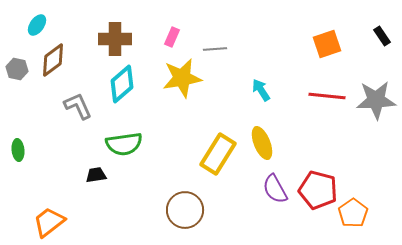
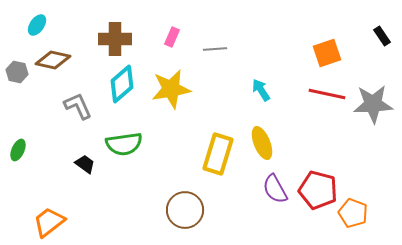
orange square: moved 9 px down
brown diamond: rotated 48 degrees clockwise
gray hexagon: moved 3 px down
yellow star: moved 11 px left, 11 px down
red line: moved 2 px up; rotated 6 degrees clockwise
gray star: moved 3 px left, 4 px down
green ellipse: rotated 30 degrees clockwise
yellow rectangle: rotated 15 degrees counterclockwise
black trapezoid: moved 11 px left, 11 px up; rotated 45 degrees clockwise
orange pentagon: rotated 16 degrees counterclockwise
